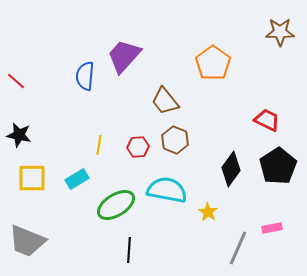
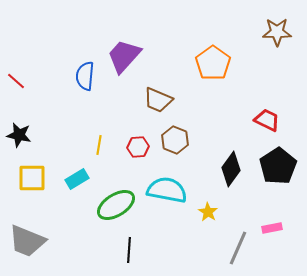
brown star: moved 3 px left
brown trapezoid: moved 7 px left, 1 px up; rotated 28 degrees counterclockwise
